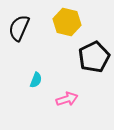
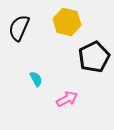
cyan semicircle: moved 1 px up; rotated 49 degrees counterclockwise
pink arrow: rotated 10 degrees counterclockwise
